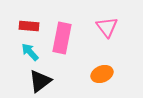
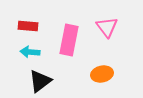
red rectangle: moved 1 px left
pink rectangle: moved 7 px right, 2 px down
cyan arrow: rotated 42 degrees counterclockwise
orange ellipse: rotated 10 degrees clockwise
